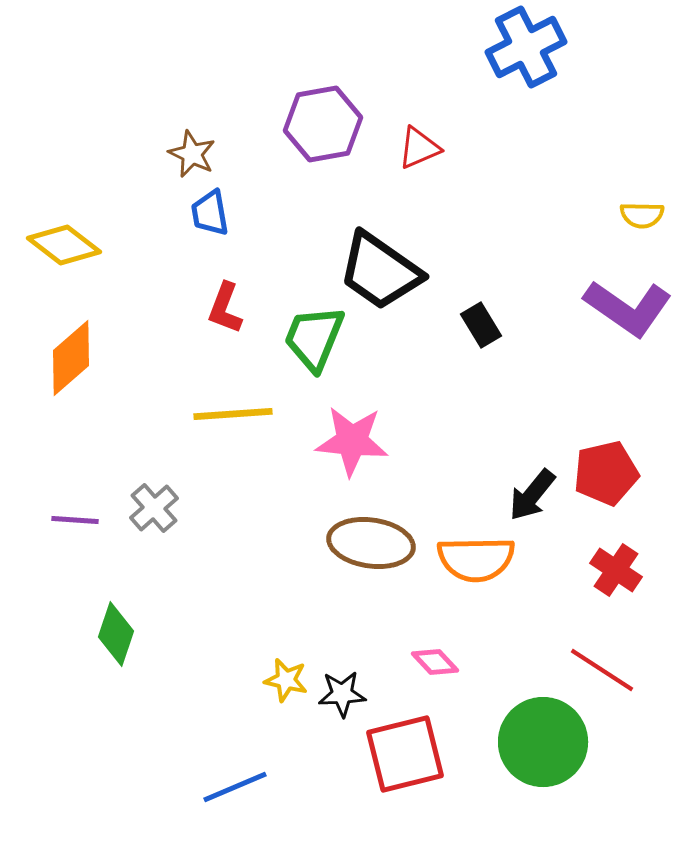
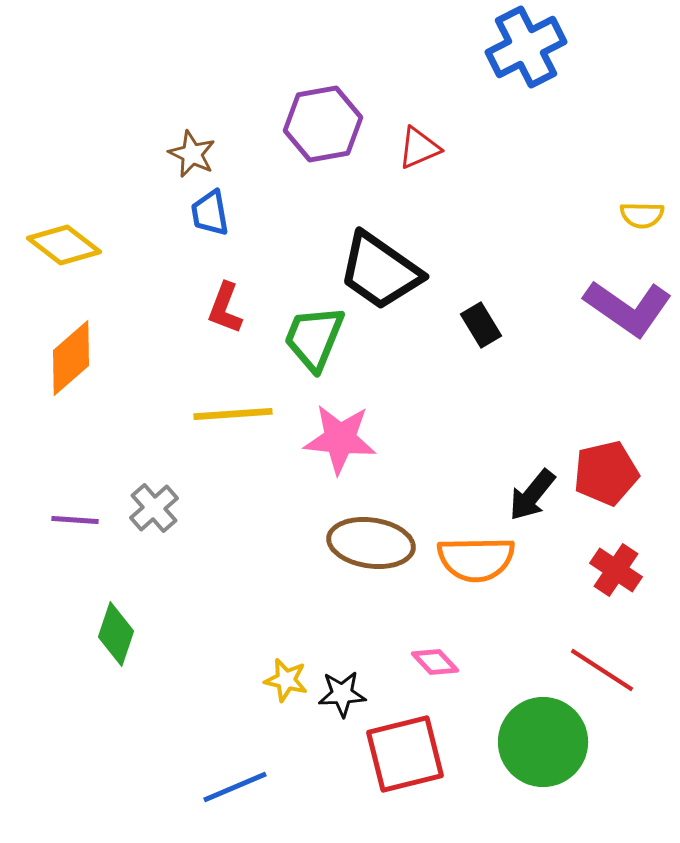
pink star: moved 12 px left, 2 px up
